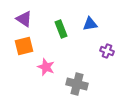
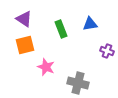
orange square: moved 1 px right, 1 px up
gray cross: moved 1 px right, 1 px up
